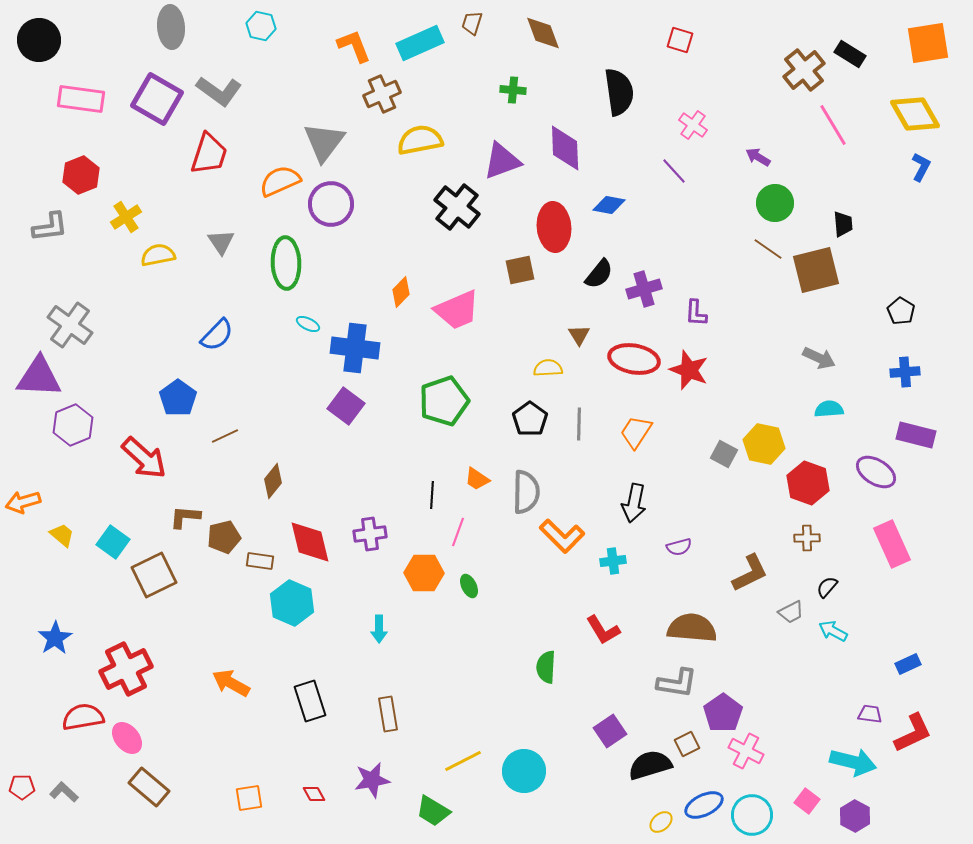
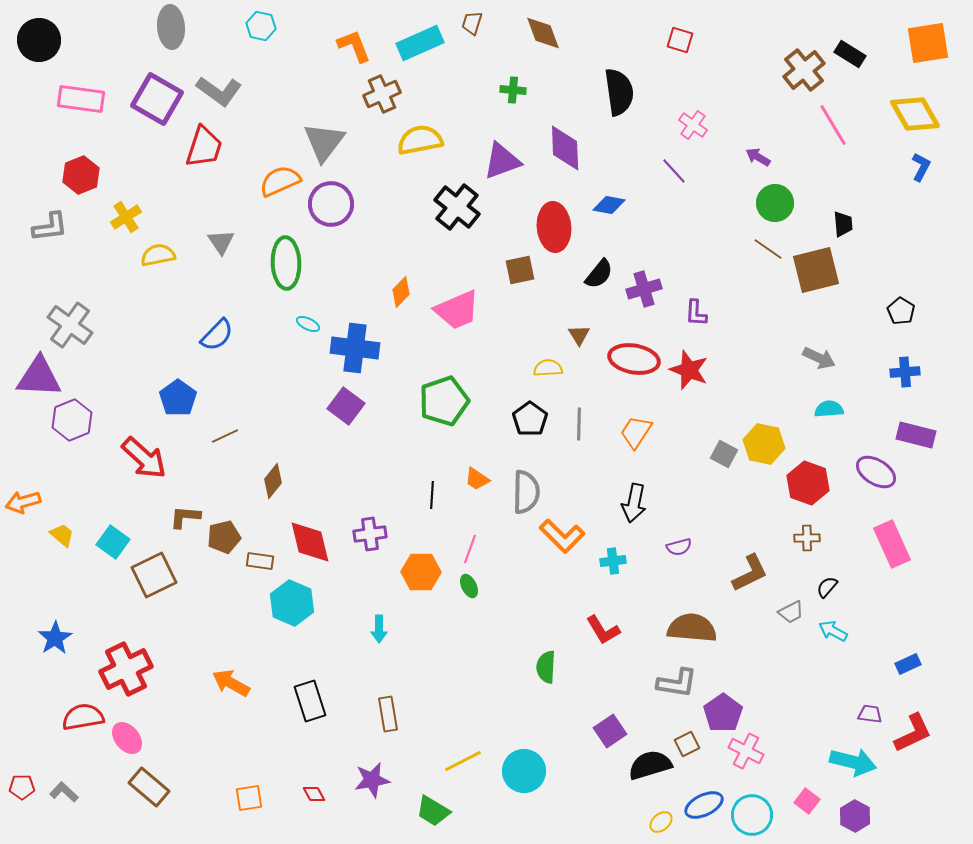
red trapezoid at (209, 154): moved 5 px left, 7 px up
purple hexagon at (73, 425): moved 1 px left, 5 px up
pink line at (458, 532): moved 12 px right, 17 px down
orange hexagon at (424, 573): moved 3 px left, 1 px up
